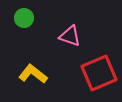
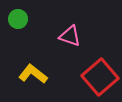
green circle: moved 6 px left, 1 px down
red square: moved 1 px right, 4 px down; rotated 18 degrees counterclockwise
